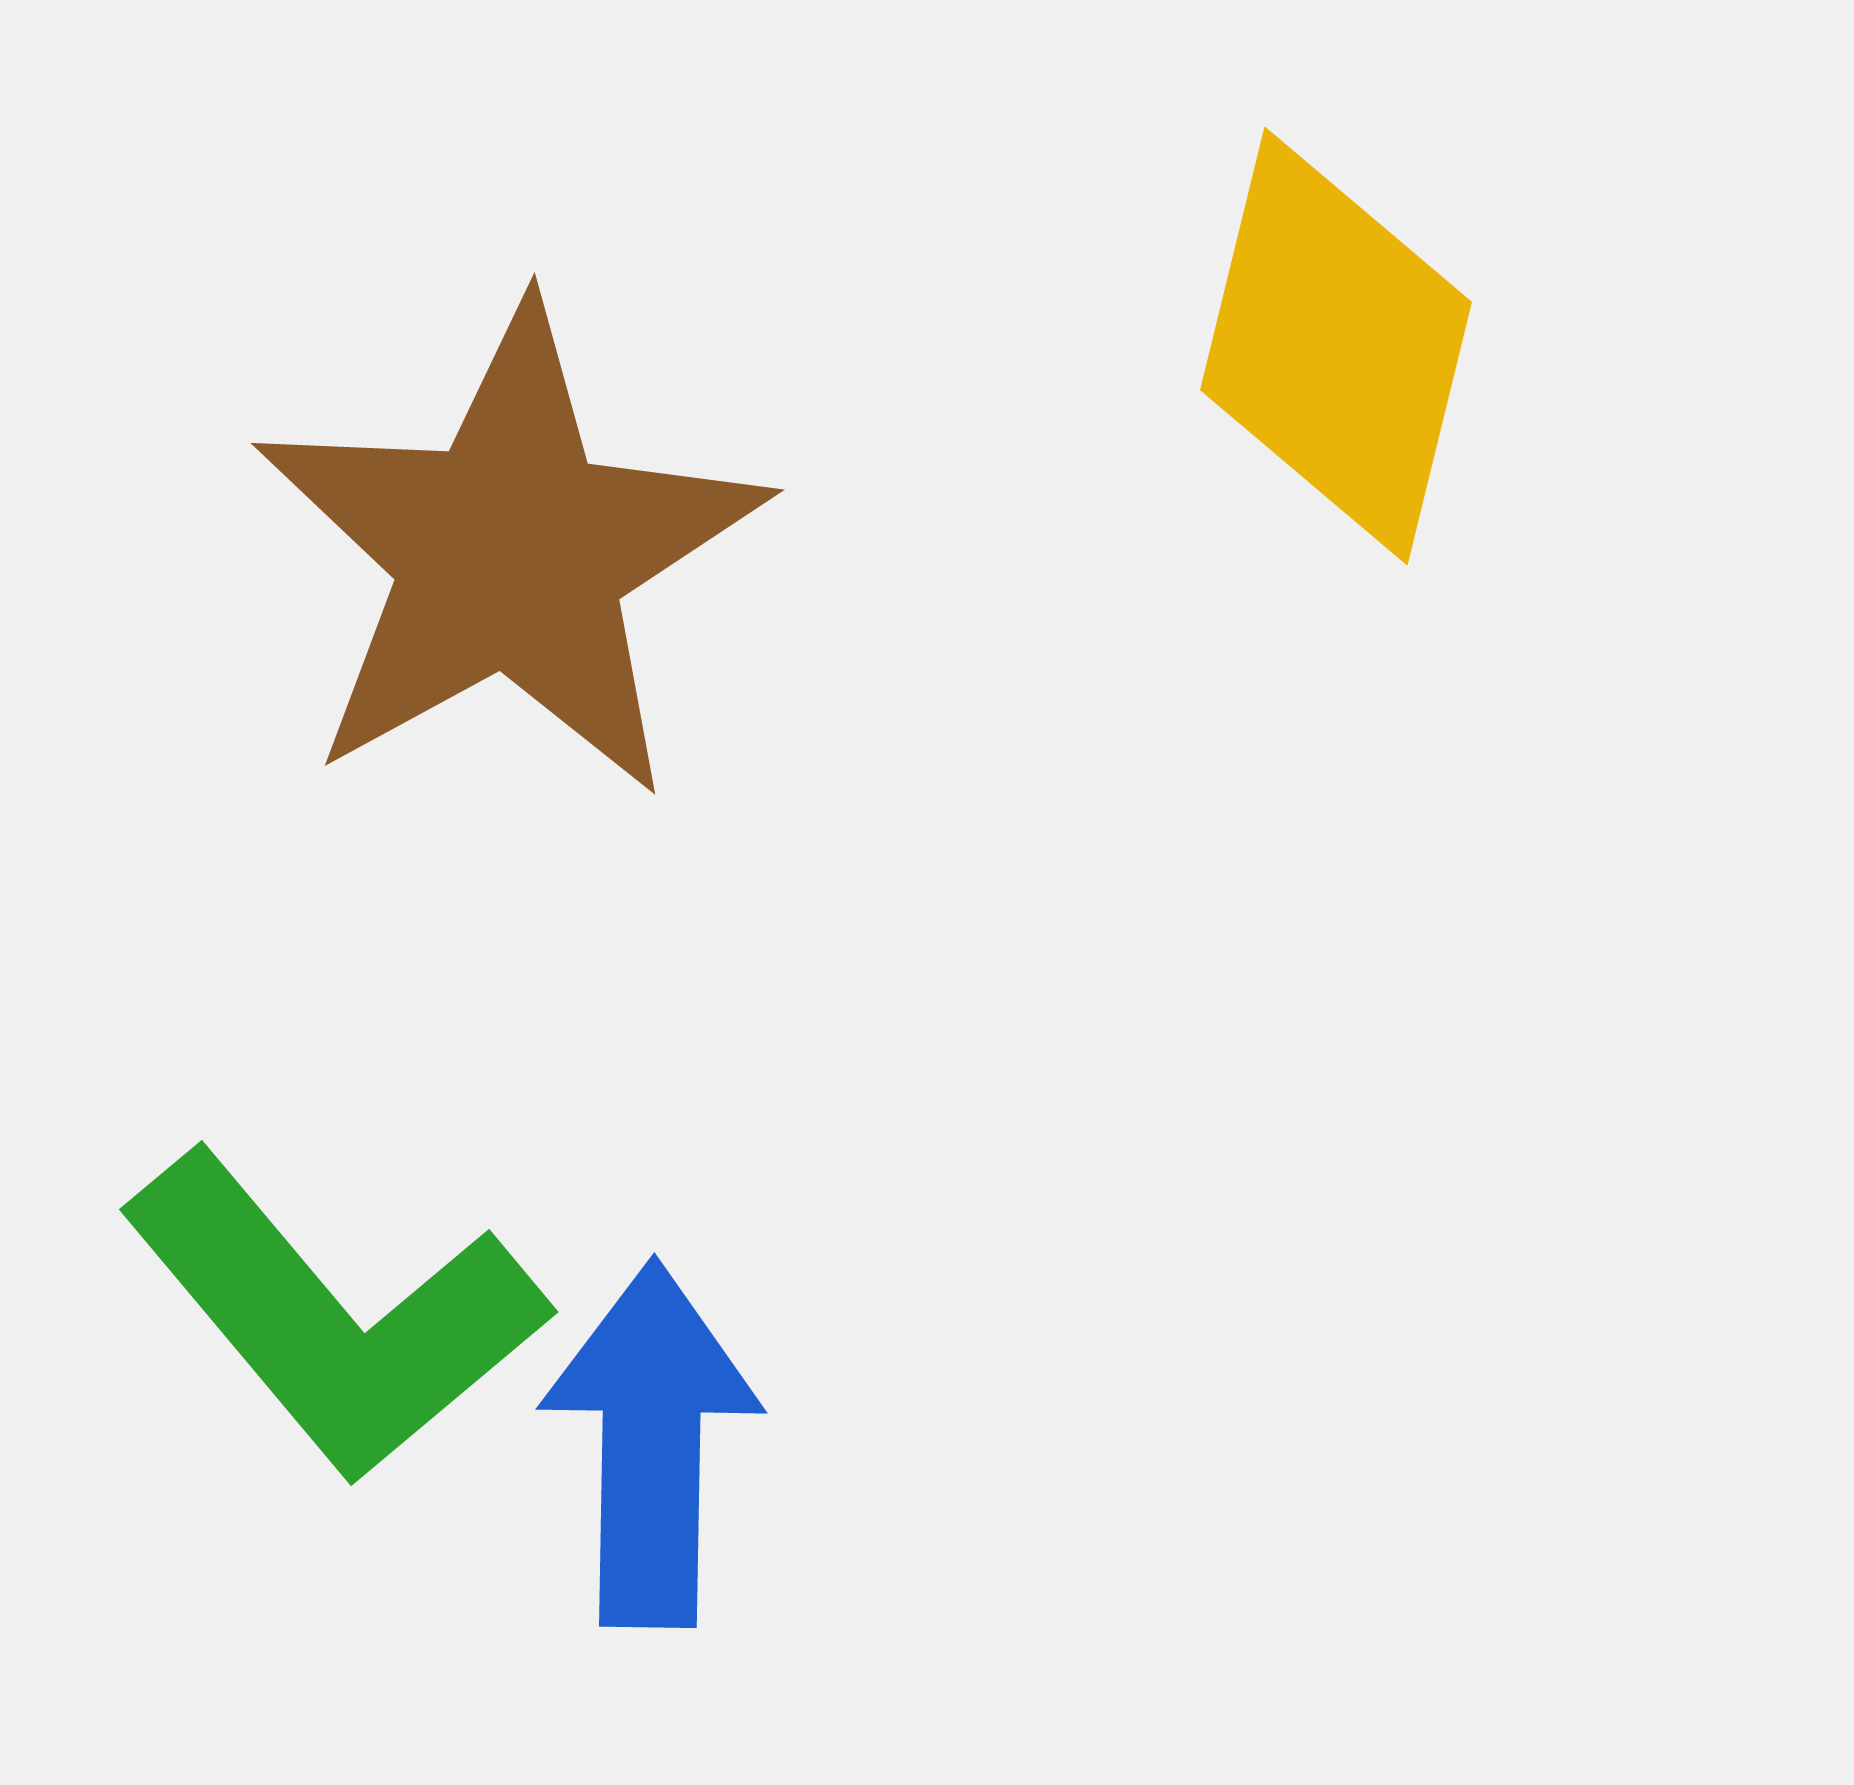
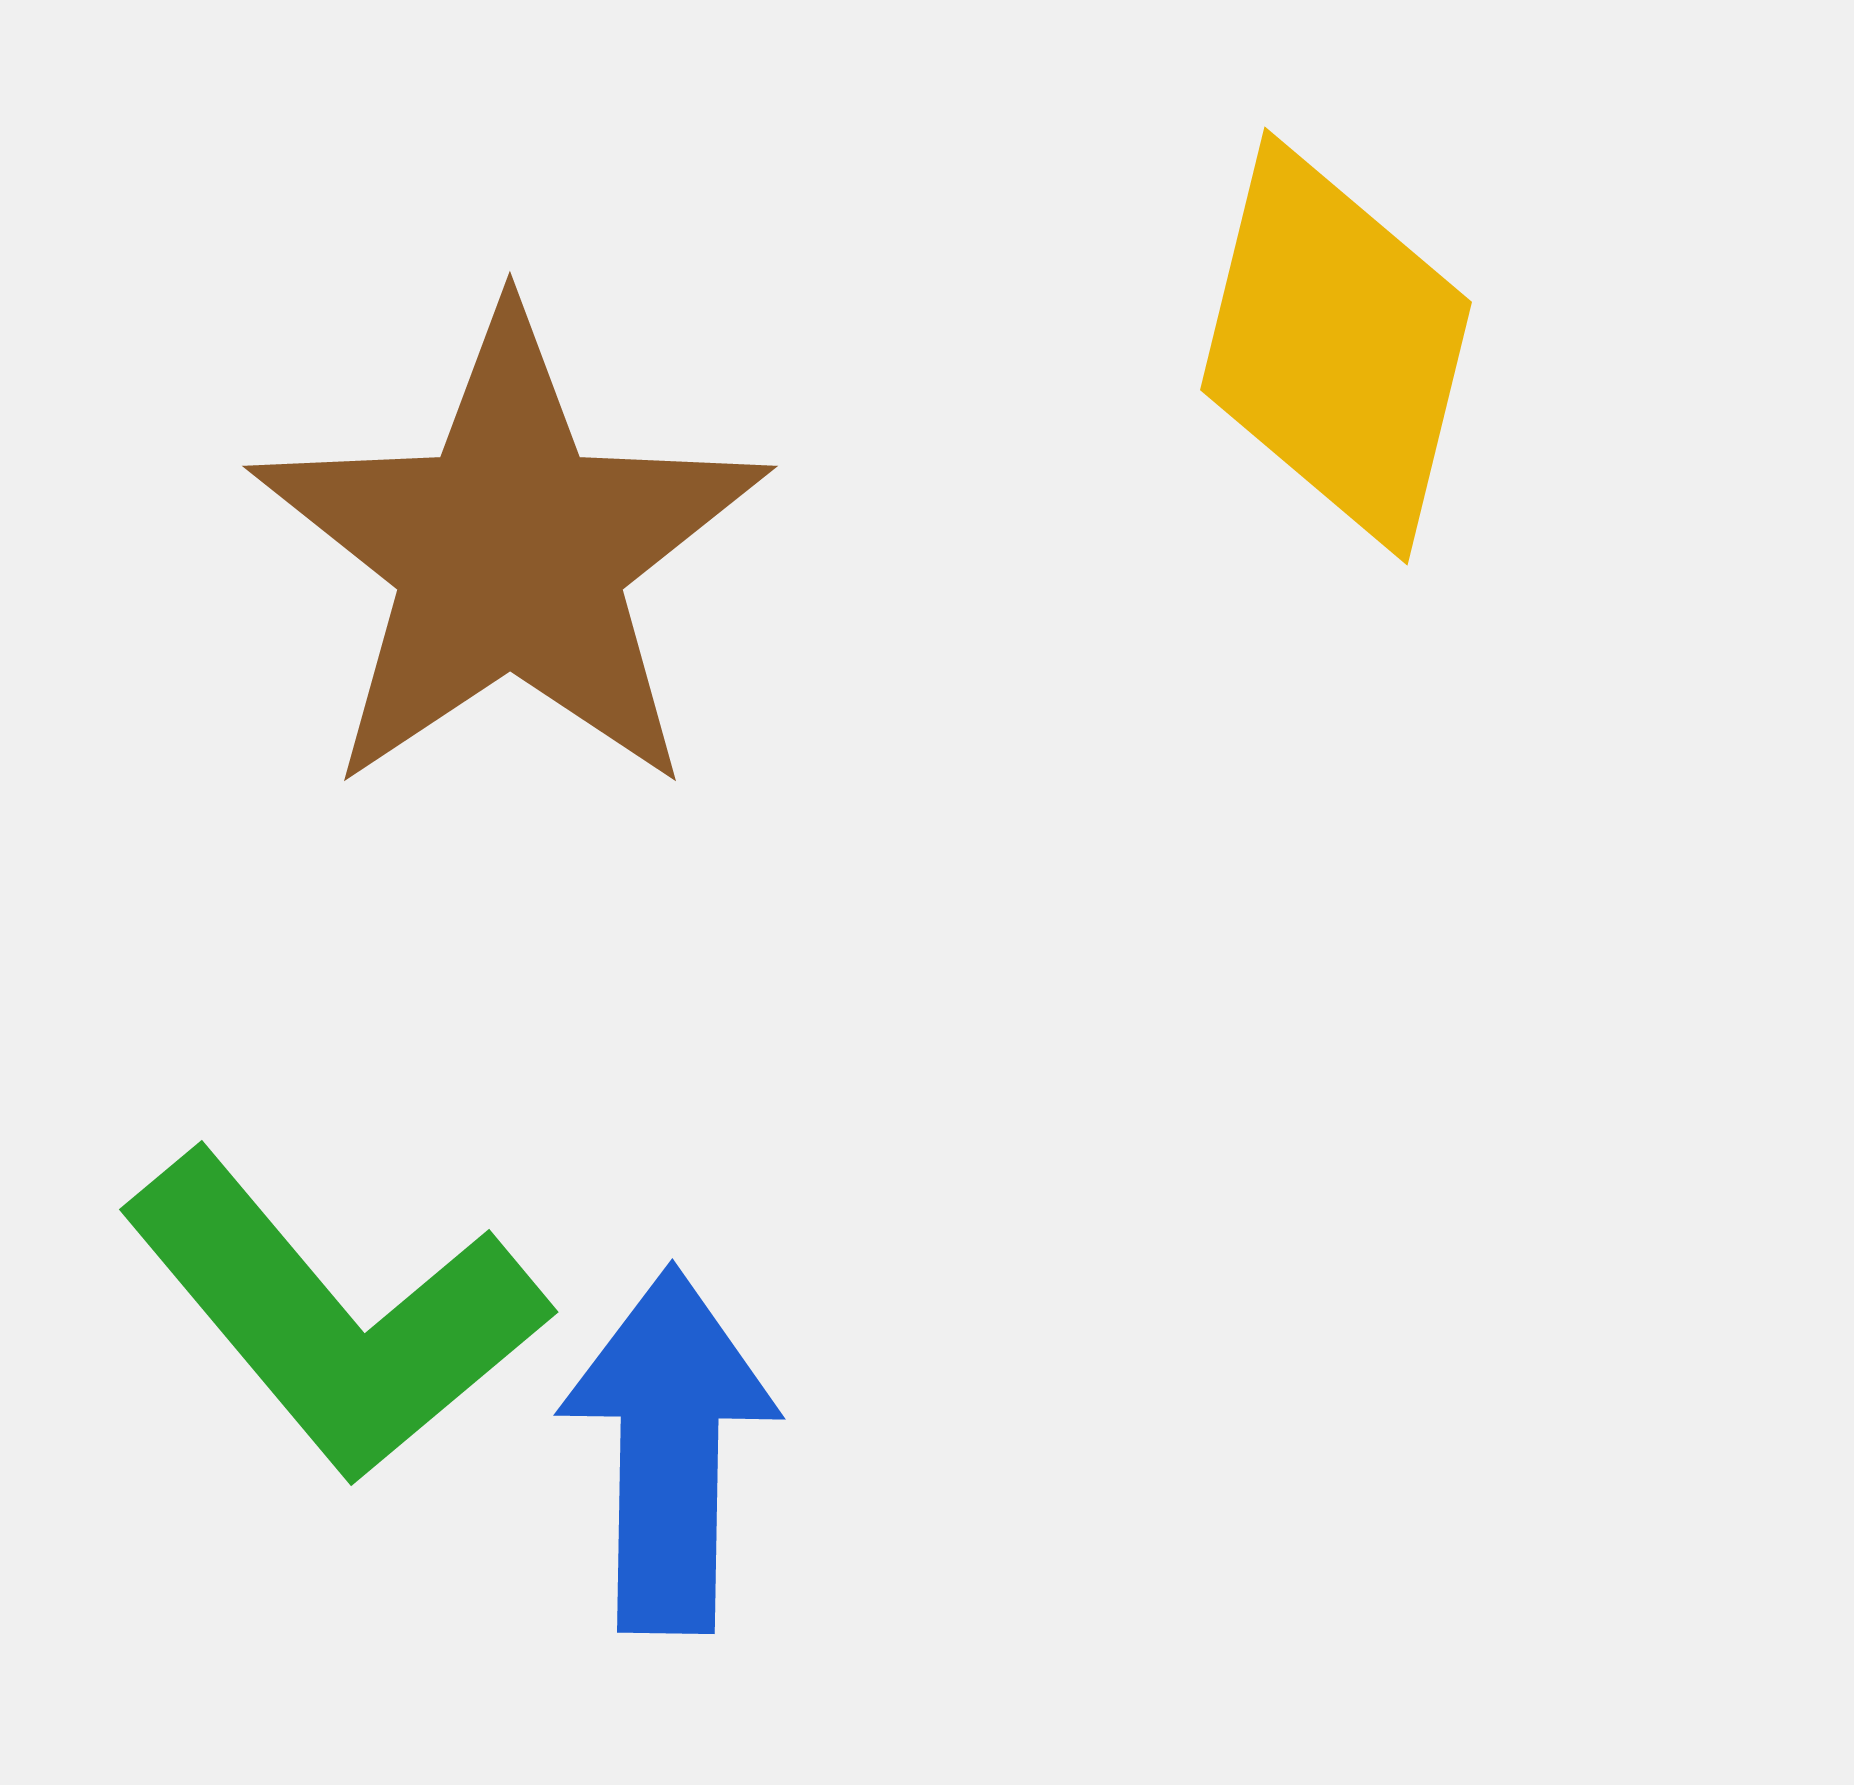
brown star: rotated 5 degrees counterclockwise
blue arrow: moved 18 px right, 6 px down
